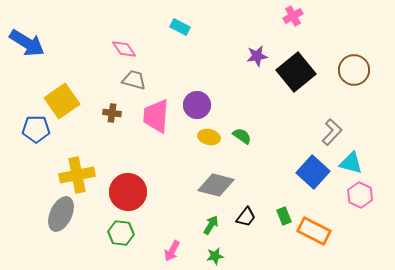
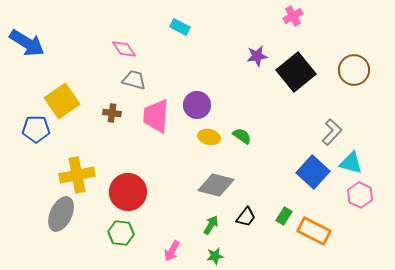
green rectangle: rotated 54 degrees clockwise
